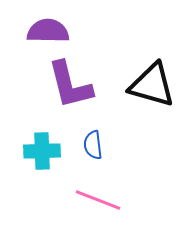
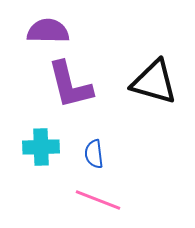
black triangle: moved 2 px right, 3 px up
blue semicircle: moved 1 px right, 9 px down
cyan cross: moved 1 px left, 4 px up
